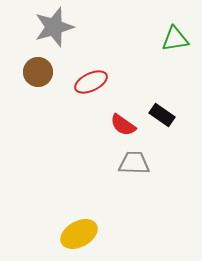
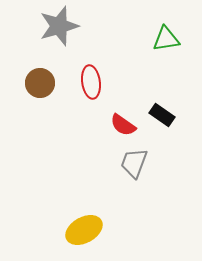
gray star: moved 5 px right, 1 px up
green triangle: moved 9 px left
brown circle: moved 2 px right, 11 px down
red ellipse: rotated 72 degrees counterclockwise
gray trapezoid: rotated 72 degrees counterclockwise
yellow ellipse: moved 5 px right, 4 px up
